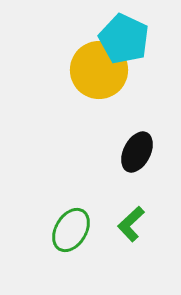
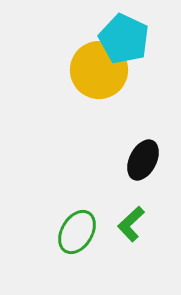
black ellipse: moved 6 px right, 8 px down
green ellipse: moved 6 px right, 2 px down
